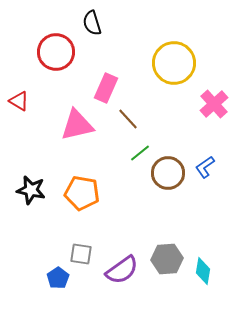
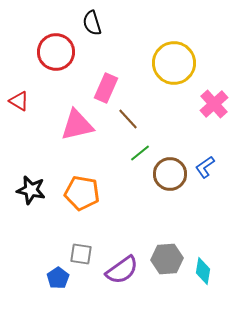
brown circle: moved 2 px right, 1 px down
